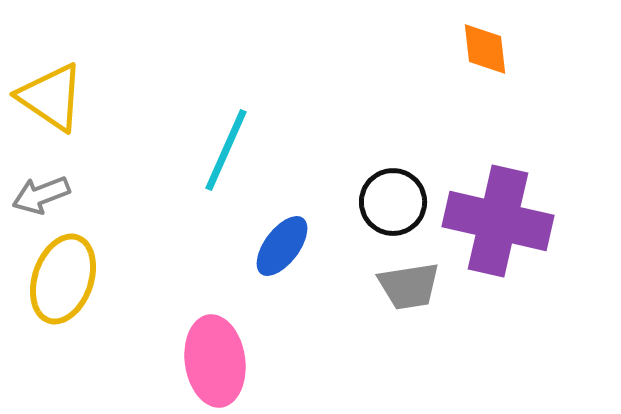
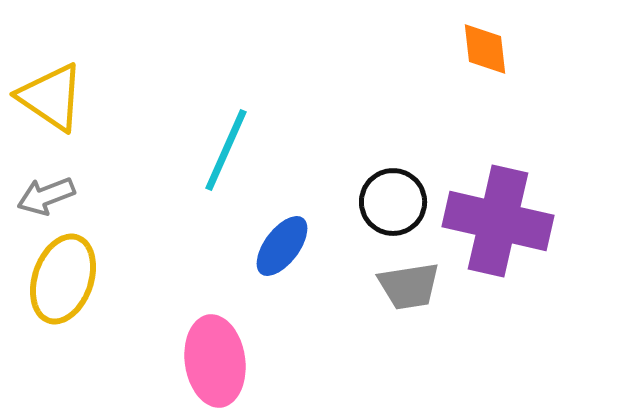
gray arrow: moved 5 px right, 1 px down
